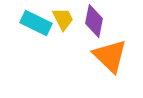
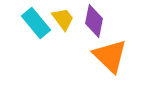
yellow trapezoid: rotated 10 degrees counterclockwise
cyan rectangle: rotated 24 degrees clockwise
